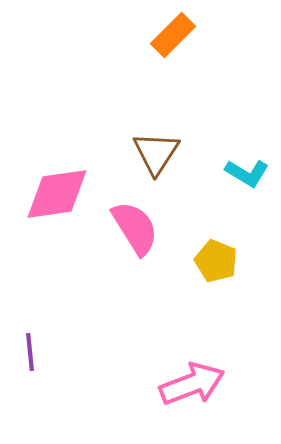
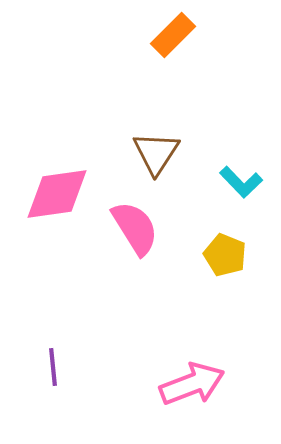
cyan L-shape: moved 6 px left, 9 px down; rotated 15 degrees clockwise
yellow pentagon: moved 9 px right, 6 px up
purple line: moved 23 px right, 15 px down
